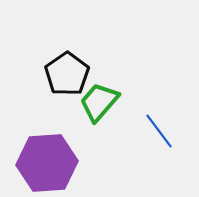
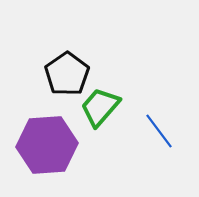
green trapezoid: moved 1 px right, 5 px down
purple hexagon: moved 18 px up
